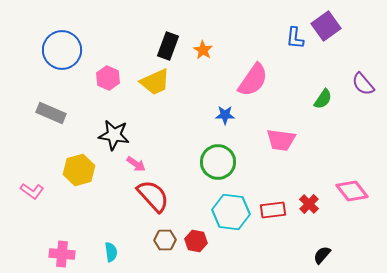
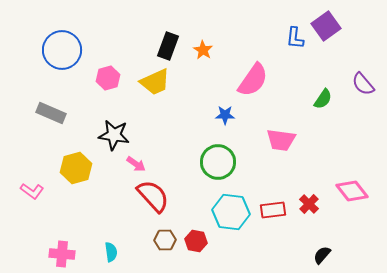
pink hexagon: rotated 20 degrees clockwise
yellow hexagon: moved 3 px left, 2 px up
